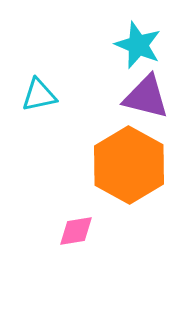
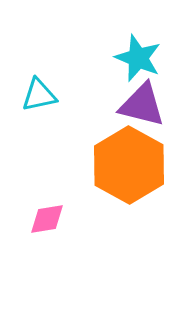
cyan star: moved 13 px down
purple triangle: moved 4 px left, 8 px down
pink diamond: moved 29 px left, 12 px up
